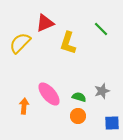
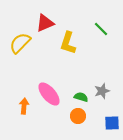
green semicircle: moved 2 px right
